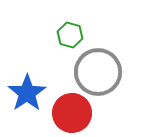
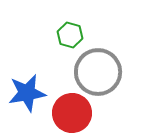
blue star: rotated 24 degrees clockwise
